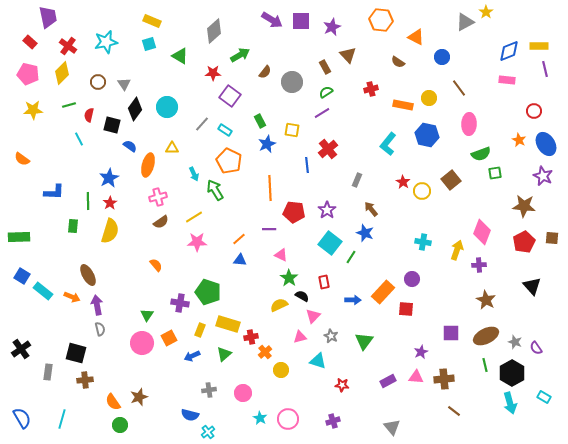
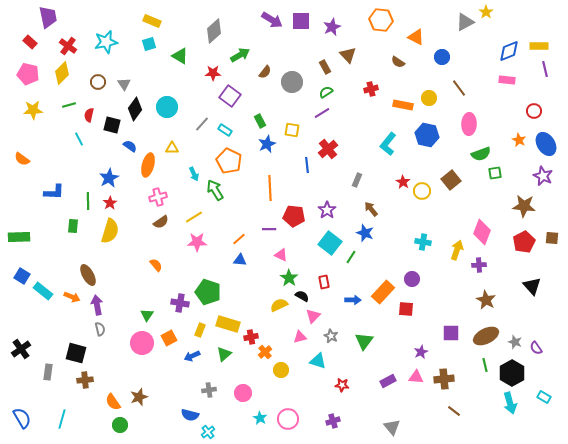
red pentagon at (294, 212): moved 4 px down
